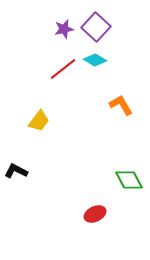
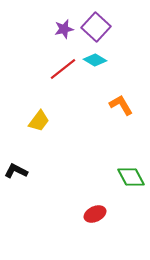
green diamond: moved 2 px right, 3 px up
